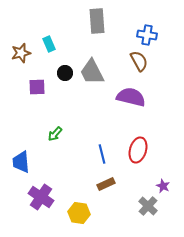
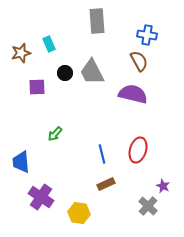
purple semicircle: moved 2 px right, 3 px up
